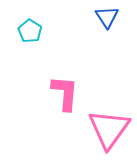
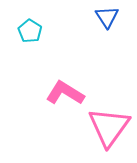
pink L-shape: rotated 63 degrees counterclockwise
pink triangle: moved 2 px up
